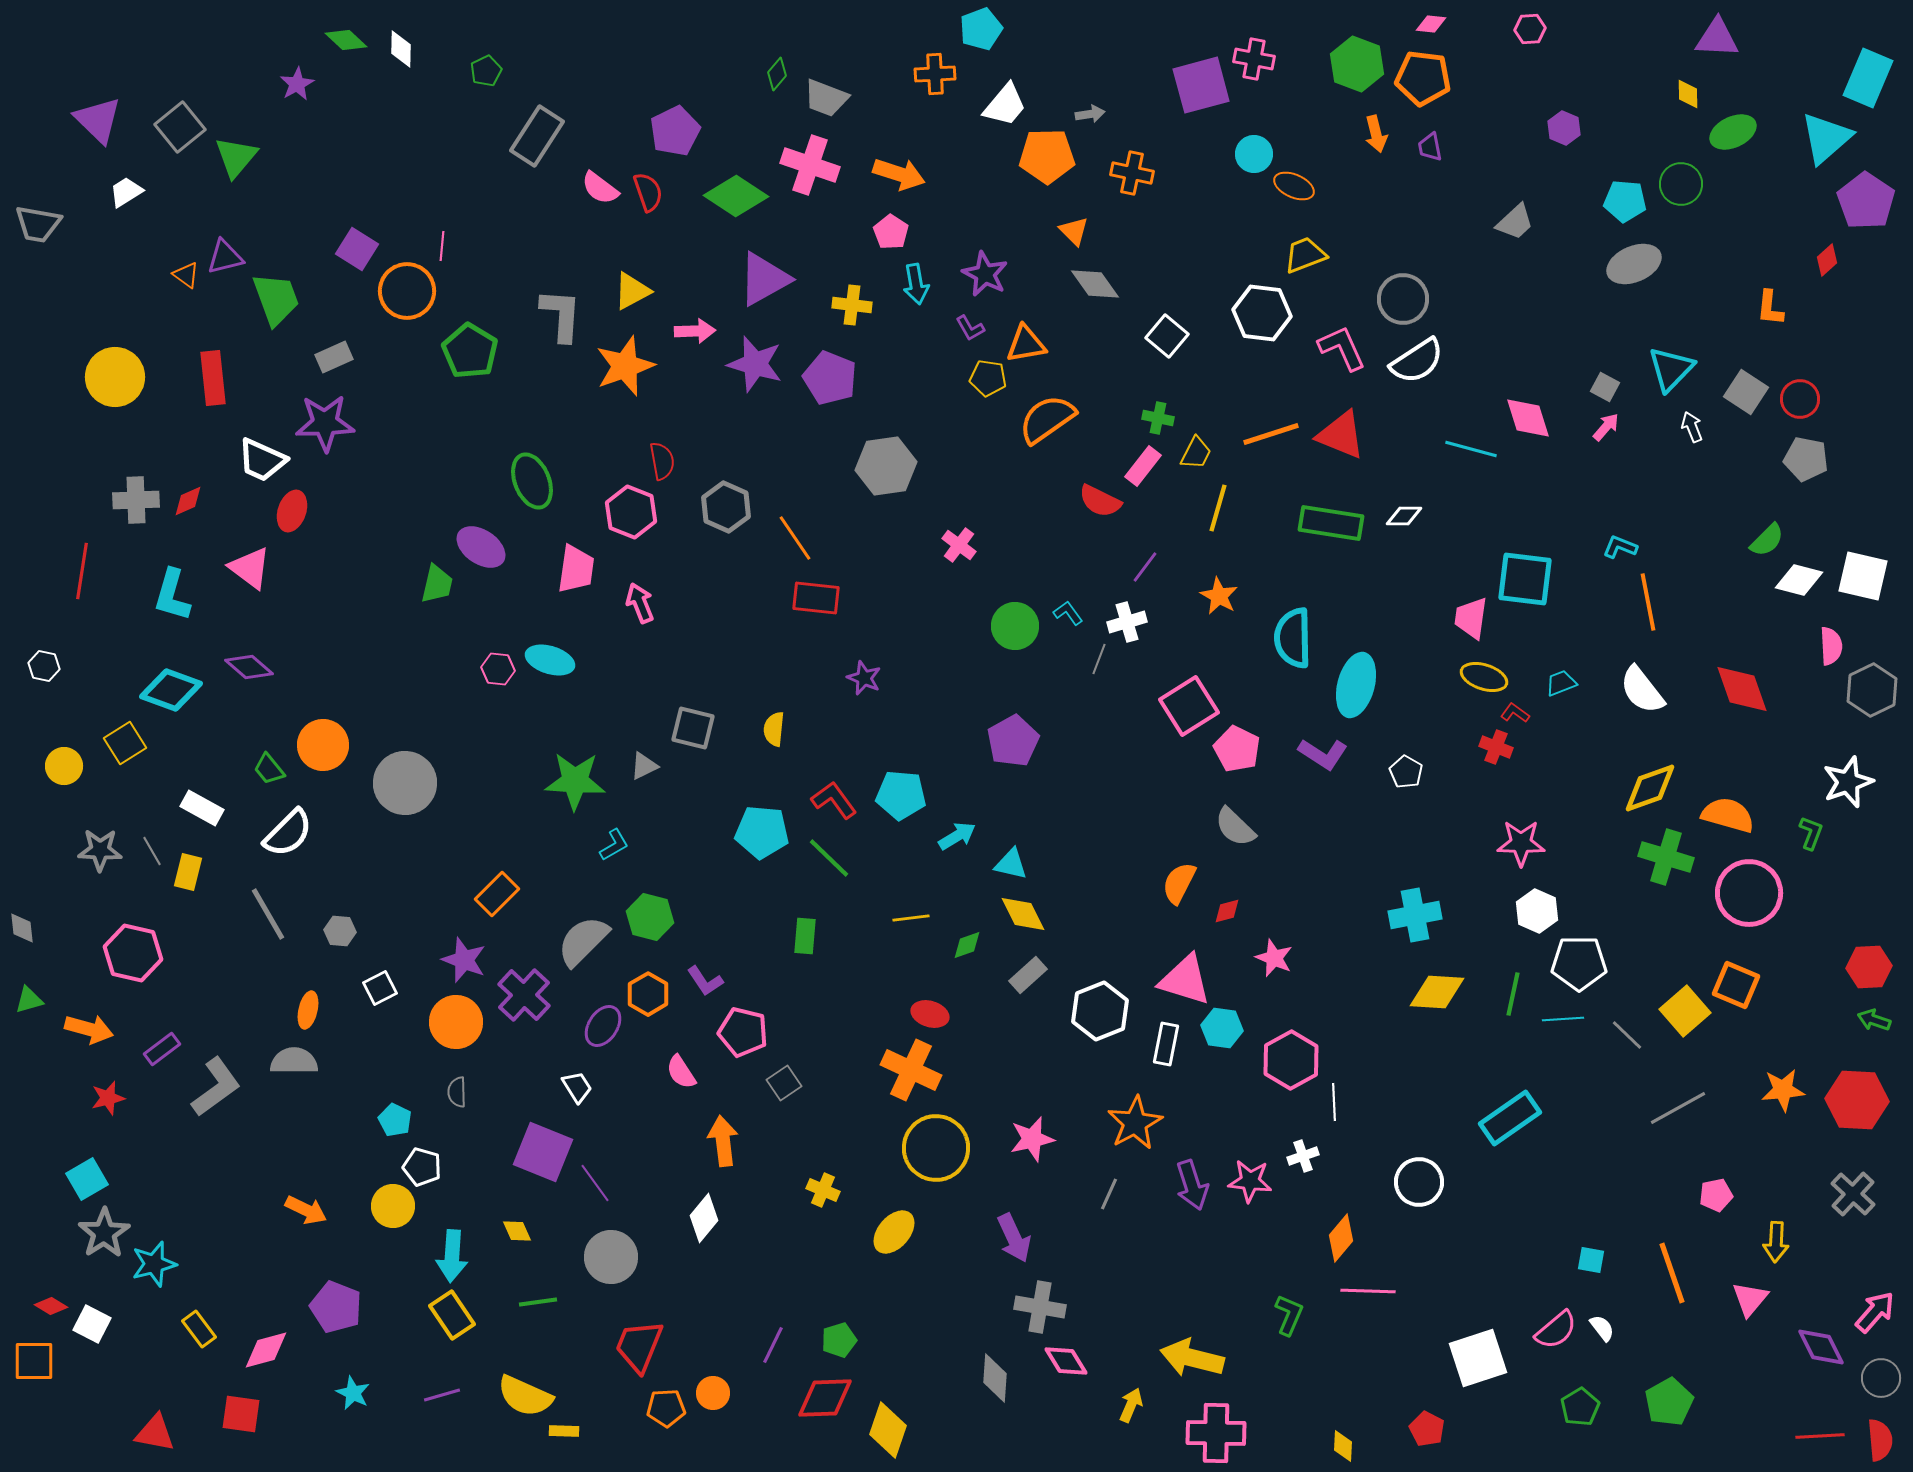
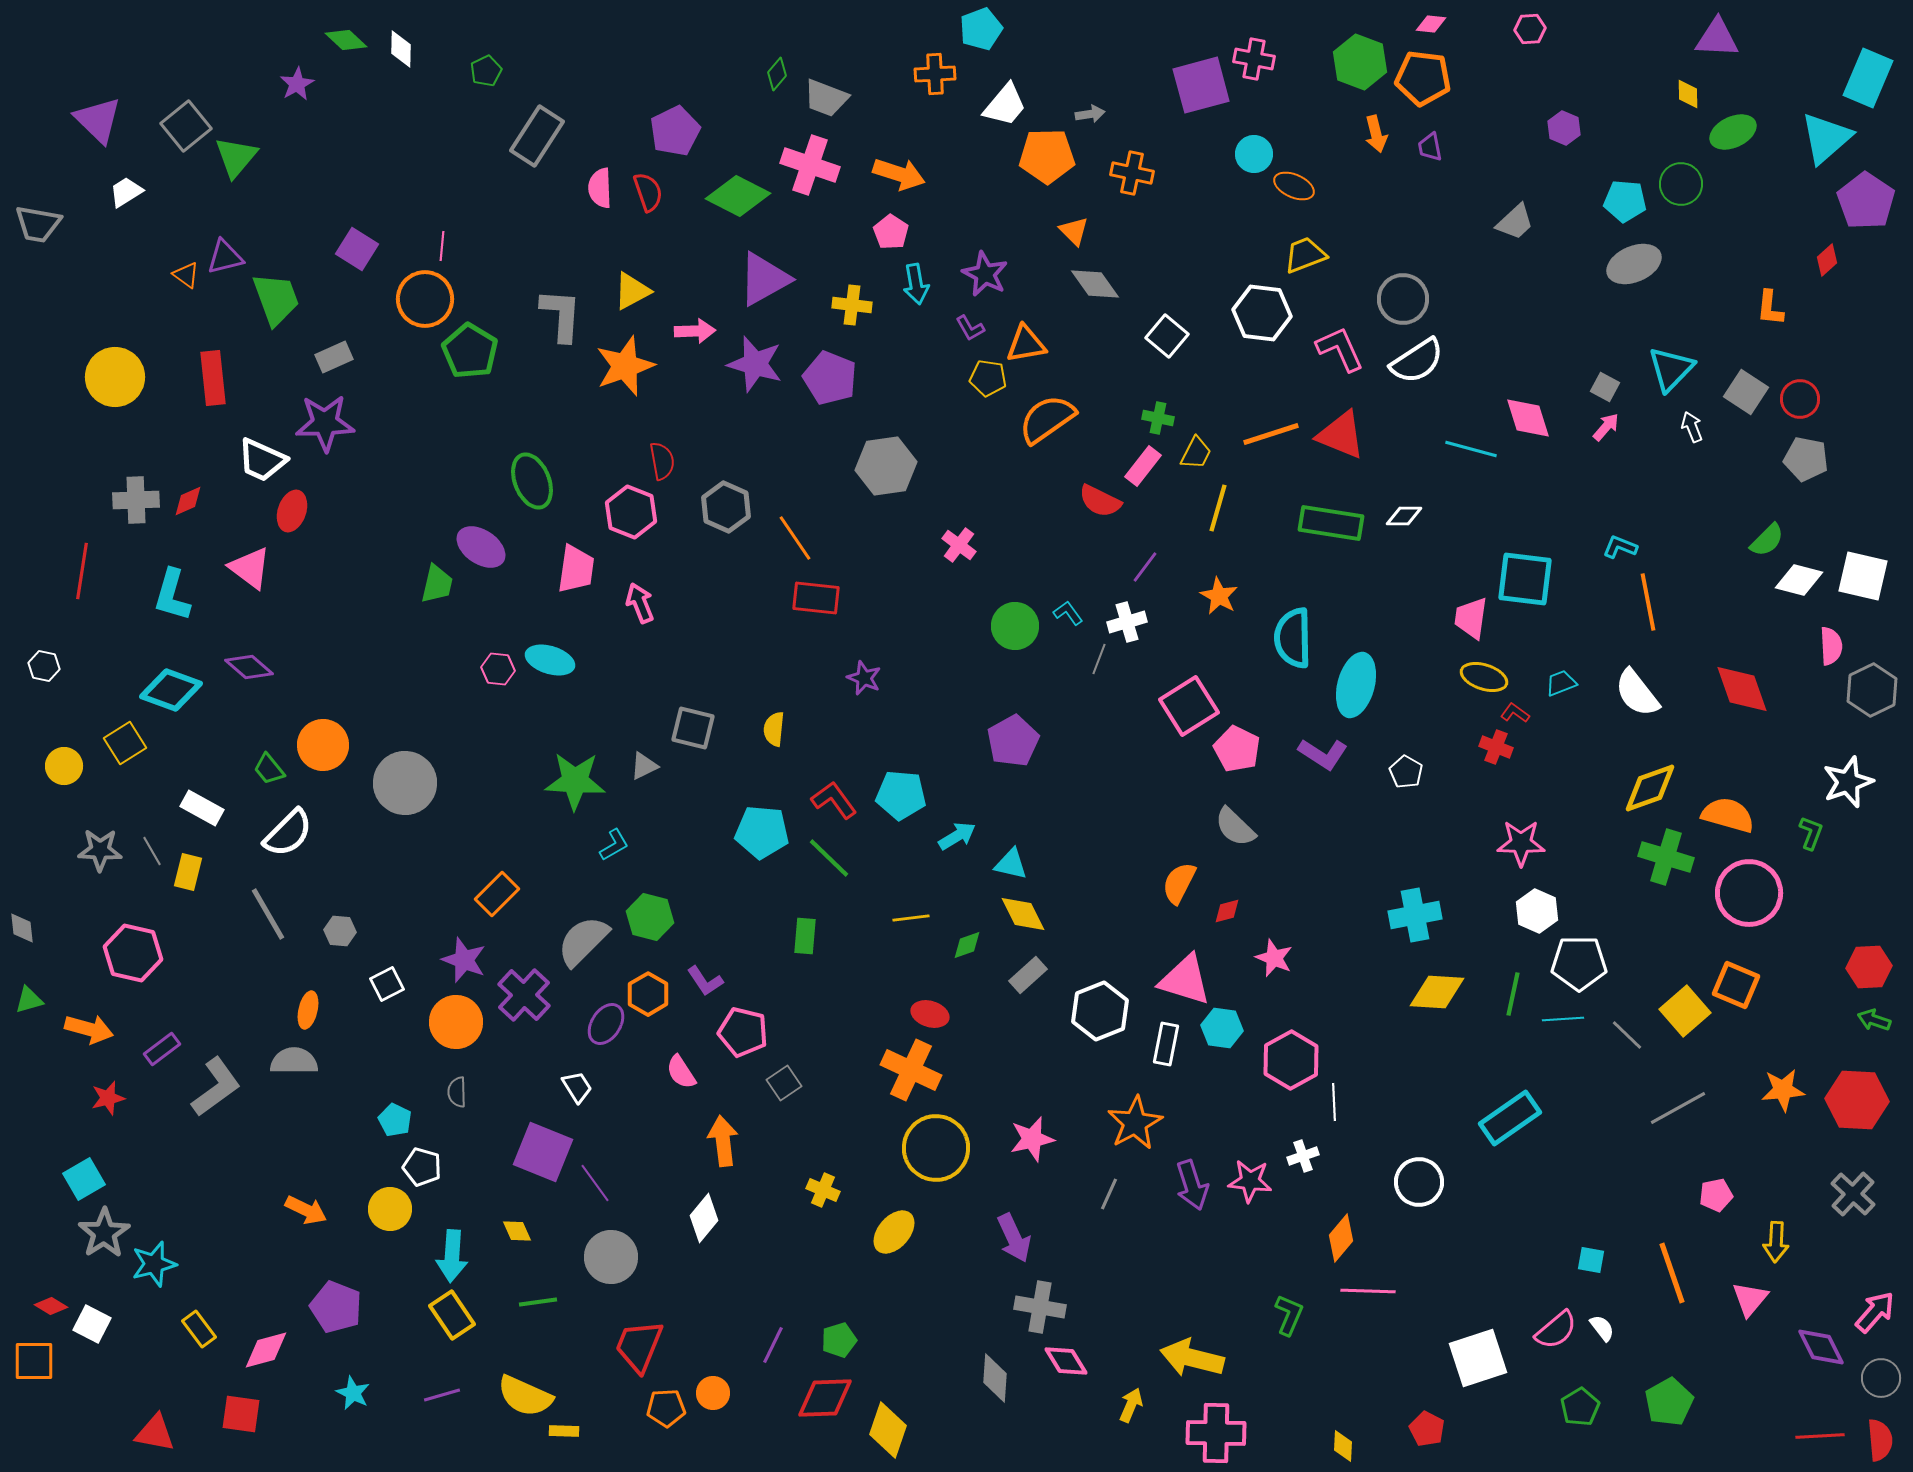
green hexagon at (1357, 64): moved 3 px right, 2 px up
gray square at (180, 127): moved 6 px right, 1 px up
pink semicircle at (600, 188): rotated 51 degrees clockwise
green diamond at (736, 196): moved 2 px right; rotated 6 degrees counterclockwise
orange circle at (407, 291): moved 18 px right, 8 px down
pink L-shape at (1342, 348): moved 2 px left, 1 px down
white semicircle at (1642, 690): moved 5 px left, 3 px down
white square at (380, 988): moved 7 px right, 4 px up
purple ellipse at (603, 1026): moved 3 px right, 2 px up
cyan square at (87, 1179): moved 3 px left
yellow circle at (393, 1206): moved 3 px left, 3 px down
